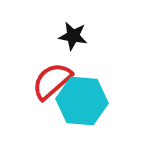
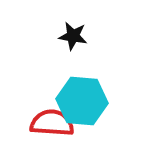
red semicircle: moved 42 px down; rotated 45 degrees clockwise
